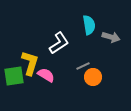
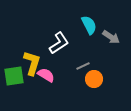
cyan semicircle: rotated 18 degrees counterclockwise
gray arrow: rotated 18 degrees clockwise
yellow L-shape: moved 2 px right
orange circle: moved 1 px right, 2 px down
